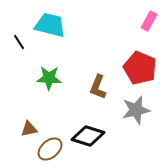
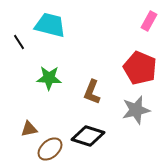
brown L-shape: moved 6 px left, 5 px down
